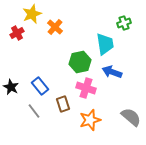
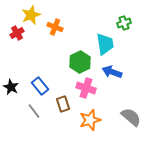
yellow star: moved 1 px left, 1 px down
orange cross: rotated 21 degrees counterclockwise
green hexagon: rotated 15 degrees counterclockwise
